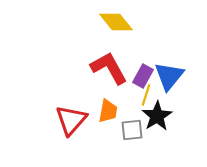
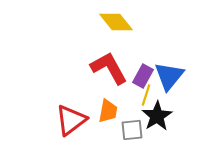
red triangle: rotated 12 degrees clockwise
